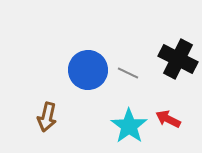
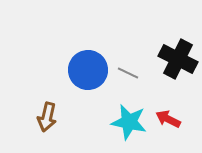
cyan star: moved 4 px up; rotated 24 degrees counterclockwise
